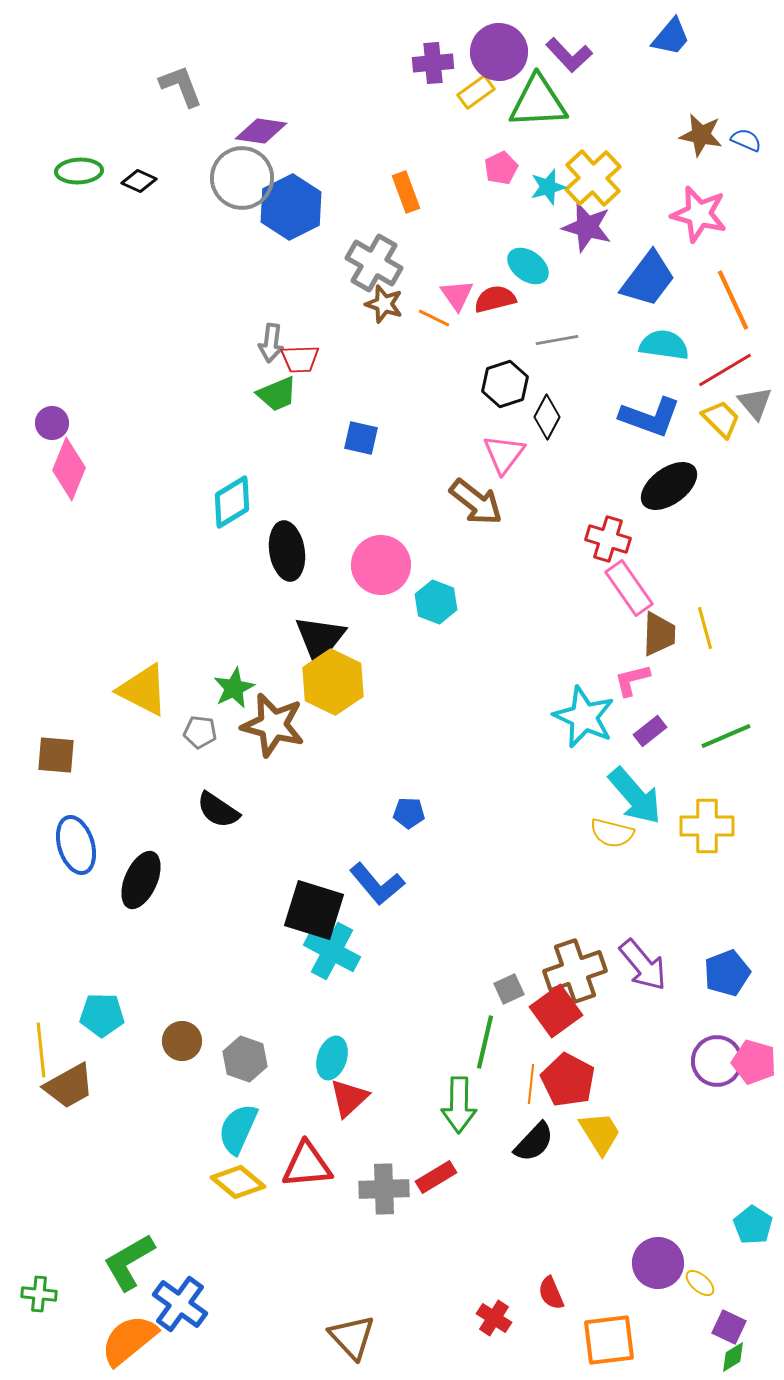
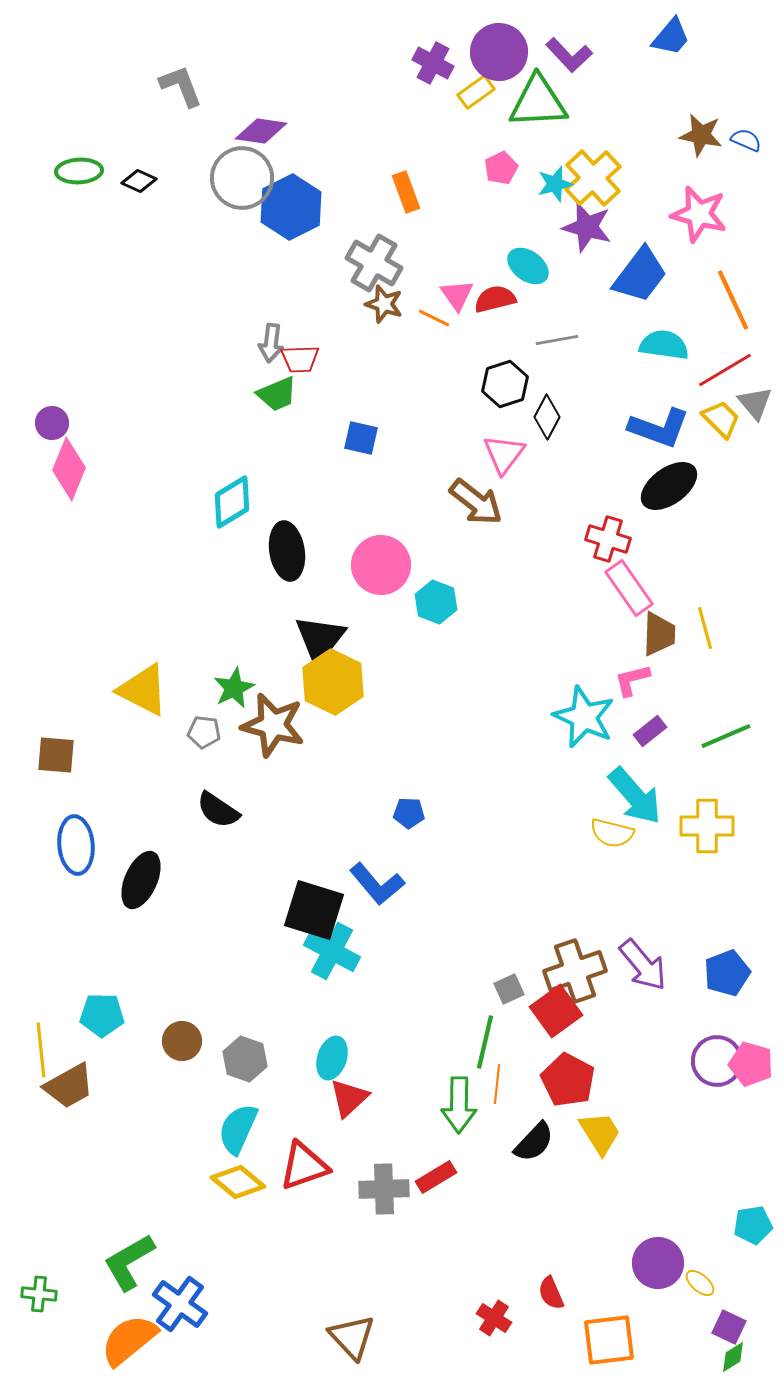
purple cross at (433, 63): rotated 33 degrees clockwise
cyan star at (548, 187): moved 7 px right, 3 px up
blue trapezoid at (648, 279): moved 8 px left, 4 px up
blue L-shape at (650, 417): moved 9 px right, 11 px down
gray pentagon at (200, 732): moved 4 px right
blue ellipse at (76, 845): rotated 12 degrees clockwise
pink pentagon at (754, 1062): moved 3 px left, 2 px down
orange line at (531, 1084): moved 34 px left
red triangle at (307, 1165): moved 3 px left, 1 px down; rotated 14 degrees counterclockwise
cyan pentagon at (753, 1225): rotated 30 degrees clockwise
